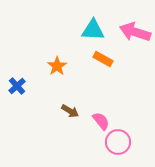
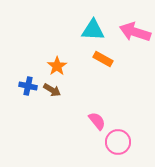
blue cross: moved 11 px right; rotated 36 degrees counterclockwise
brown arrow: moved 18 px left, 21 px up
pink semicircle: moved 4 px left
